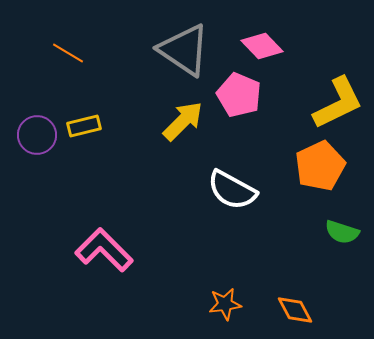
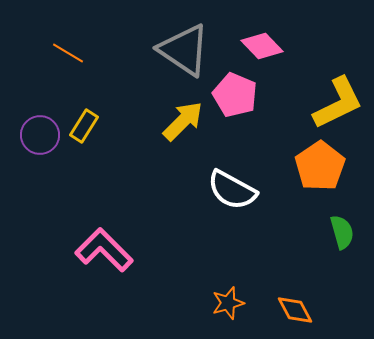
pink pentagon: moved 4 px left
yellow rectangle: rotated 44 degrees counterclockwise
purple circle: moved 3 px right
orange pentagon: rotated 9 degrees counterclockwise
green semicircle: rotated 124 degrees counterclockwise
orange star: moved 3 px right, 1 px up; rotated 8 degrees counterclockwise
